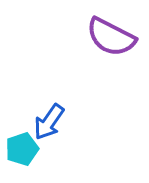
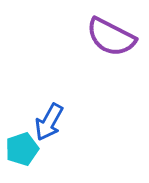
blue arrow: rotated 6 degrees counterclockwise
